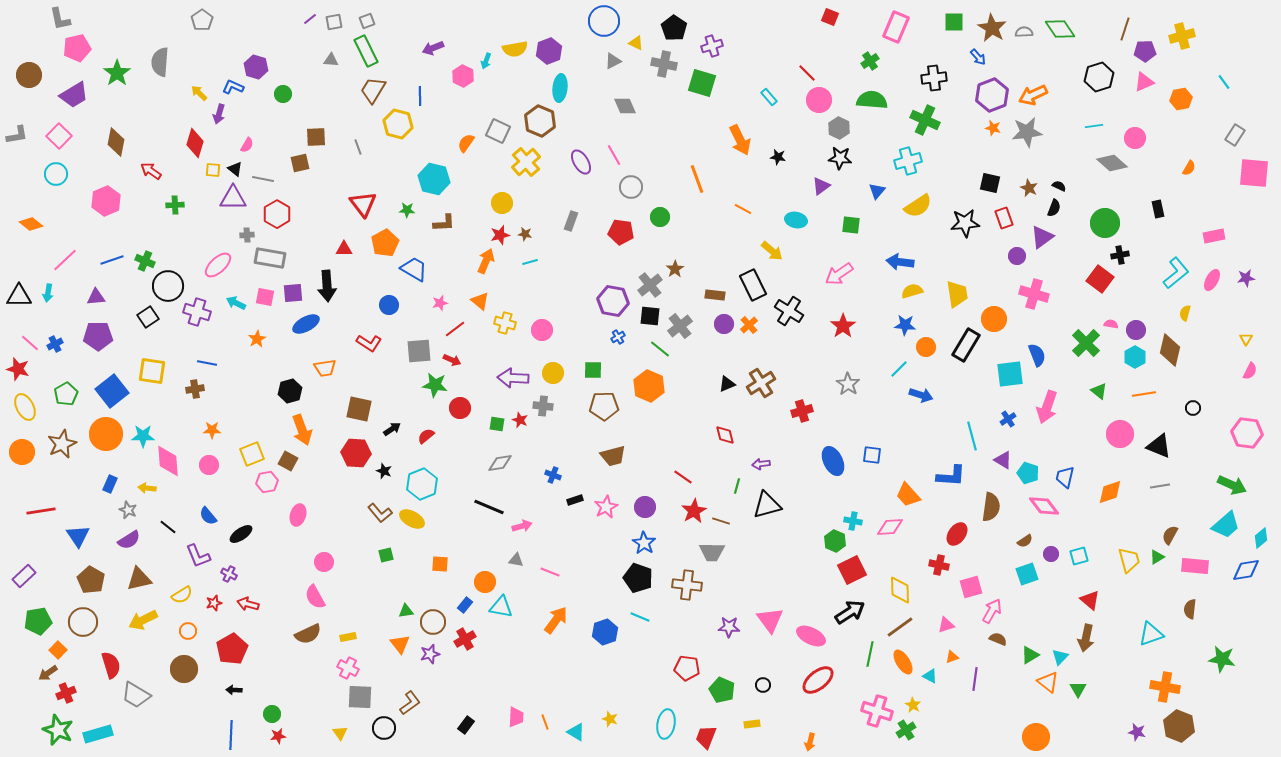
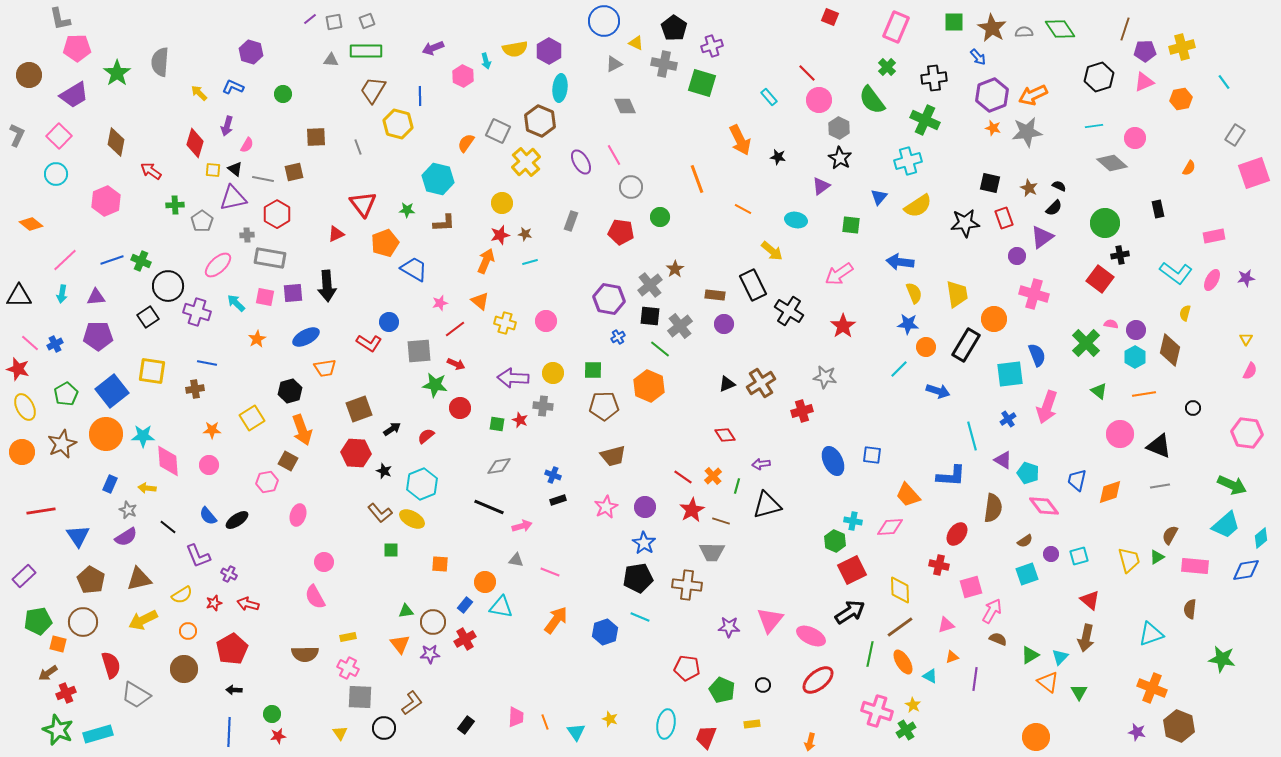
gray pentagon at (202, 20): moved 201 px down
yellow cross at (1182, 36): moved 11 px down
pink pentagon at (77, 48): rotated 12 degrees clockwise
green rectangle at (366, 51): rotated 64 degrees counterclockwise
purple hexagon at (549, 51): rotated 10 degrees counterclockwise
cyan arrow at (486, 61): rotated 35 degrees counterclockwise
gray triangle at (613, 61): moved 1 px right, 3 px down
green cross at (870, 61): moved 17 px right, 6 px down; rotated 12 degrees counterclockwise
purple hexagon at (256, 67): moved 5 px left, 15 px up
green semicircle at (872, 100): rotated 132 degrees counterclockwise
purple arrow at (219, 114): moved 8 px right, 12 px down
gray L-shape at (17, 135): rotated 55 degrees counterclockwise
black star at (840, 158): rotated 25 degrees clockwise
brown square at (300, 163): moved 6 px left, 9 px down
pink square at (1254, 173): rotated 24 degrees counterclockwise
cyan hexagon at (434, 179): moved 4 px right
blue triangle at (877, 191): moved 2 px right, 6 px down
purple triangle at (233, 198): rotated 12 degrees counterclockwise
black semicircle at (1054, 208): rotated 24 degrees clockwise
orange pentagon at (385, 243): rotated 8 degrees clockwise
red triangle at (344, 249): moved 8 px left, 15 px up; rotated 24 degrees counterclockwise
green cross at (145, 261): moved 4 px left
cyan L-shape at (1176, 273): rotated 76 degrees clockwise
yellow semicircle at (912, 291): moved 2 px right, 2 px down; rotated 85 degrees clockwise
cyan arrow at (48, 293): moved 14 px right, 1 px down
purple hexagon at (613, 301): moved 4 px left, 2 px up
cyan arrow at (236, 303): rotated 18 degrees clockwise
blue circle at (389, 305): moved 17 px down
blue ellipse at (306, 324): moved 13 px down
orange cross at (749, 325): moved 36 px left, 151 px down
blue star at (905, 325): moved 3 px right, 1 px up
pink circle at (542, 330): moved 4 px right, 9 px up
red arrow at (452, 360): moved 4 px right, 4 px down
gray star at (848, 384): moved 23 px left, 7 px up; rotated 25 degrees counterclockwise
blue arrow at (921, 395): moved 17 px right, 4 px up
brown square at (359, 409): rotated 32 degrees counterclockwise
red diamond at (725, 435): rotated 20 degrees counterclockwise
yellow square at (252, 454): moved 36 px up; rotated 10 degrees counterclockwise
gray diamond at (500, 463): moved 1 px left, 3 px down
blue trapezoid at (1065, 477): moved 12 px right, 3 px down
black rectangle at (575, 500): moved 17 px left
brown semicircle at (991, 507): moved 2 px right, 1 px down
red star at (694, 511): moved 2 px left, 1 px up
black ellipse at (241, 534): moved 4 px left, 14 px up
purple semicircle at (129, 540): moved 3 px left, 3 px up
green square at (386, 555): moved 5 px right, 5 px up; rotated 14 degrees clockwise
black pentagon at (638, 578): rotated 28 degrees counterclockwise
pink triangle at (770, 620): rotated 16 degrees clockwise
brown semicircle at (308, 634): moved 3 px left, 20 px down; rotated 24 degrees clockwise
orange square at (58, 650): moved 6 px up; rotated 30 degrees counterclockwise
purple star at (430, 654): rotated 12 degrees clockwise
orange cross at (1165, 687): moved 13 px left, 1 px down; rotated 12 degrees clockwise
green triangle at (1078, 689): moved 1 px right, 3 px down
brown L-shape at (410, 703): moved 2 px right
cyan triangle at (576, 732): rotated 24 degrees clockwise
blue line at (231, 735): moved 2 px left, 3 px up
